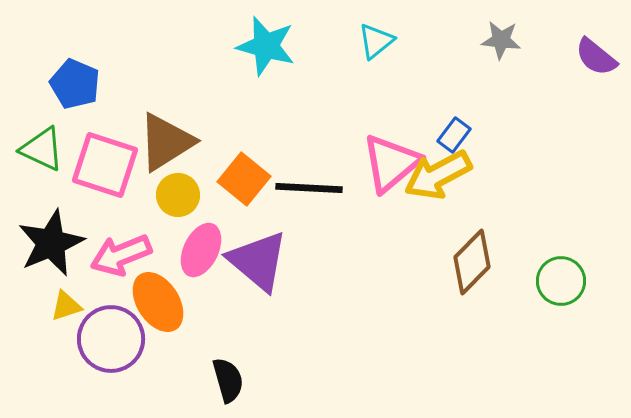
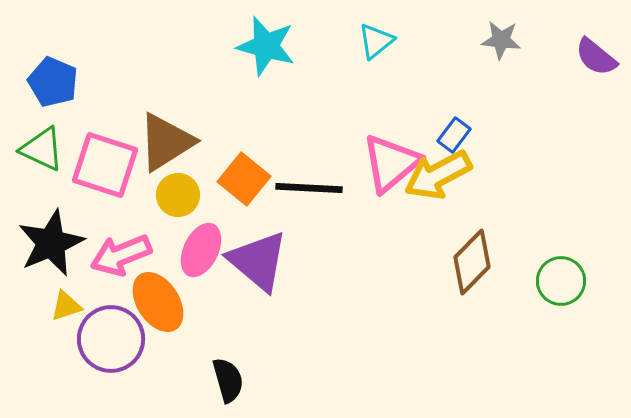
blue pentagon: moved 22 px left, 2 px up
